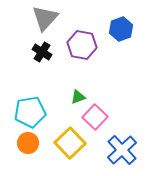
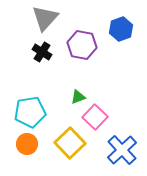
orange circle: moved 1 px left, 1 px down
